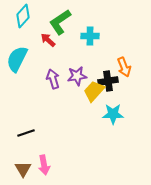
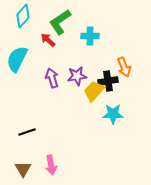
purple arrow: moved 1 px left, 1 px up
black line: moved 1 px right, 1 px up
pink arrow: moved 7 px right
